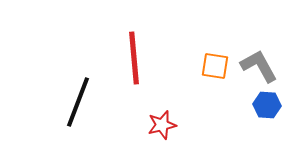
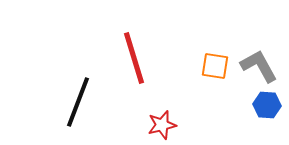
red line: rotated 12 degrees counterclockwise
